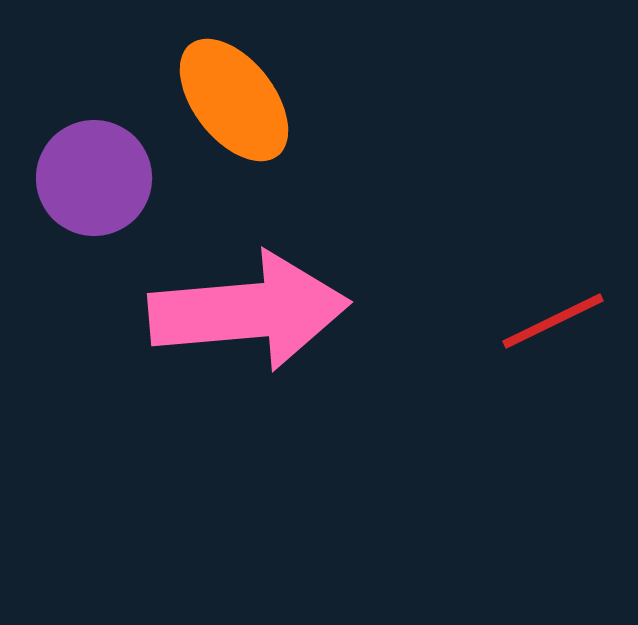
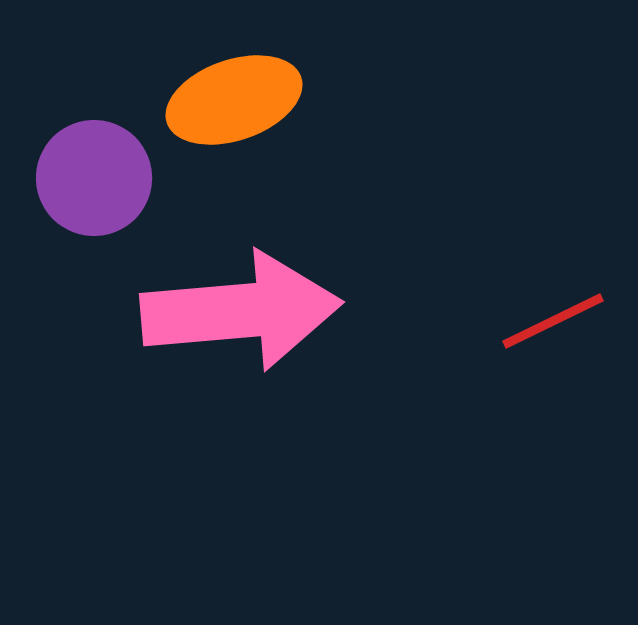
orange ellipse: rotated 71 degrees counterclockwise
pink arrow: moved 8 px left
